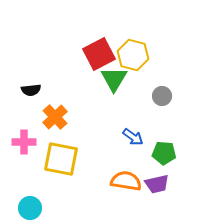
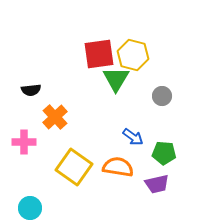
red square: rotated 20 degrees clockwise
green triangle: moved 2 px right
yellow square: moved 13 px right, 8 px down; rotated 24 degrees clockwise
orange semicircle: moved 8 px left, 14 px up
